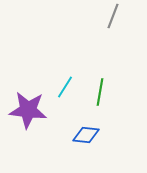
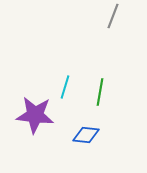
cyan line: rotated 15 degrees counterclockwise
purple star: moved 7 px right, 5 px down
